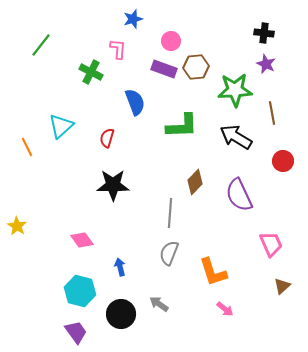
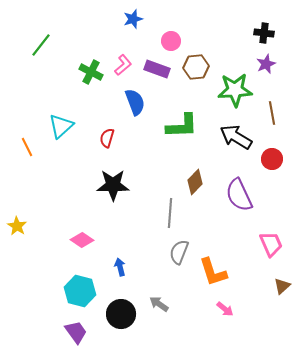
pink L-shape: moved 5 px right, 16 px down; rotated 45 degrees clockwise
purple star: rotated 24 degrees clockwise
purple rectangle: moved 7 px left
red circle: moved 11 px left, 2 px up
pink diamond: rotated 20 degrees counterclockwise
gray semicircle: moved 10 px right, 1 px up
